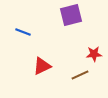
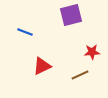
blue line: moved 2 px right
red star: moved 2 px left, 2 px up
